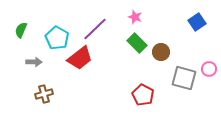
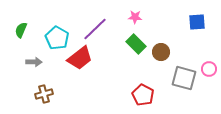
pink star: rotated 16 degrees counterclockwise
blue square: rotated 30 degrees clockwise
green rectangle: moved 1 px left, 1 px down
